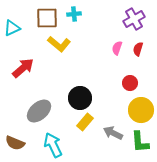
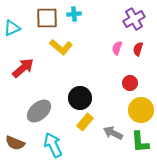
yellow L-shape: moved 2 px right, 3 px down
